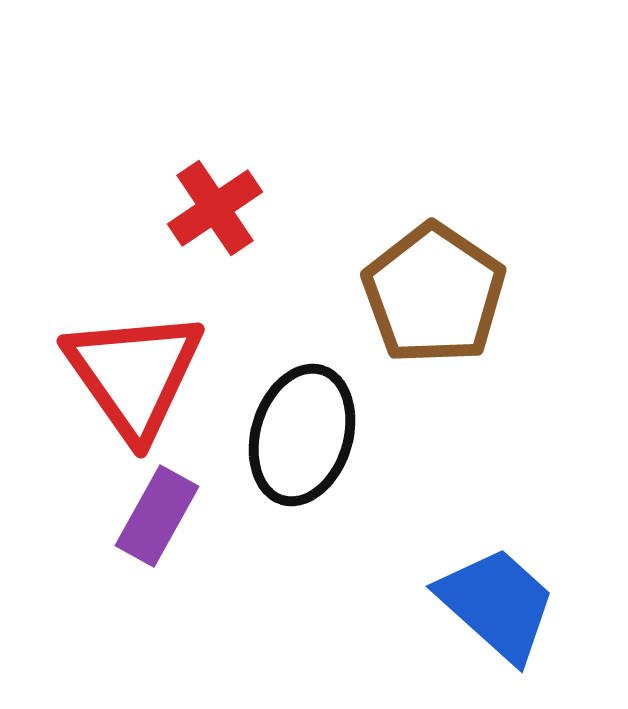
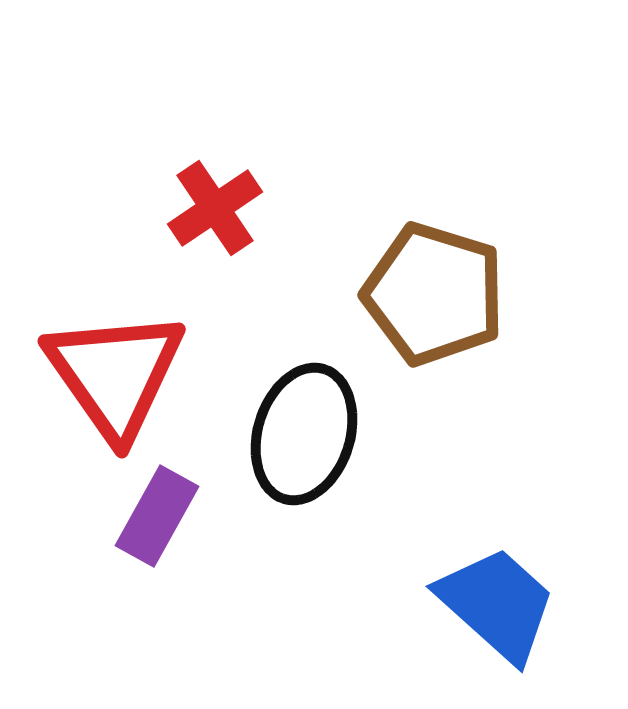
brown pentagon: rotated 17 degrees counterclockwise
red triangle: moved 19 px left
black ellipse: moved 2 px right, 1 px up
